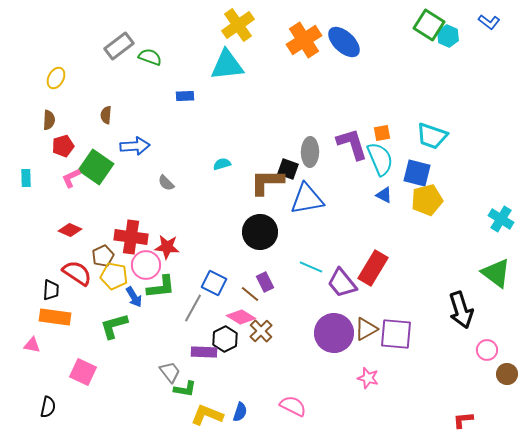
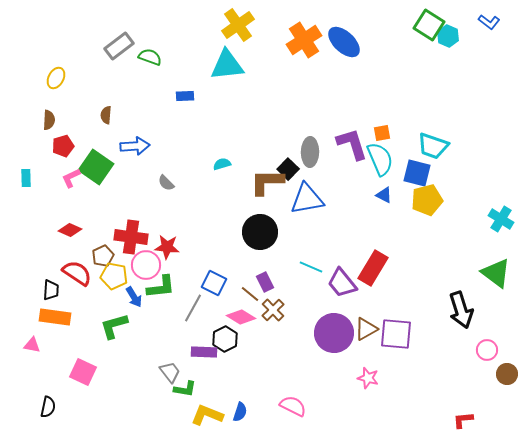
cyan trapezoid at (432, 136): moved 1 px right, 10 px down
black square at (288, 169): rotated 25 degrees clockwise
brown cross at (261, 331): moved 12 px right, 21 px up
